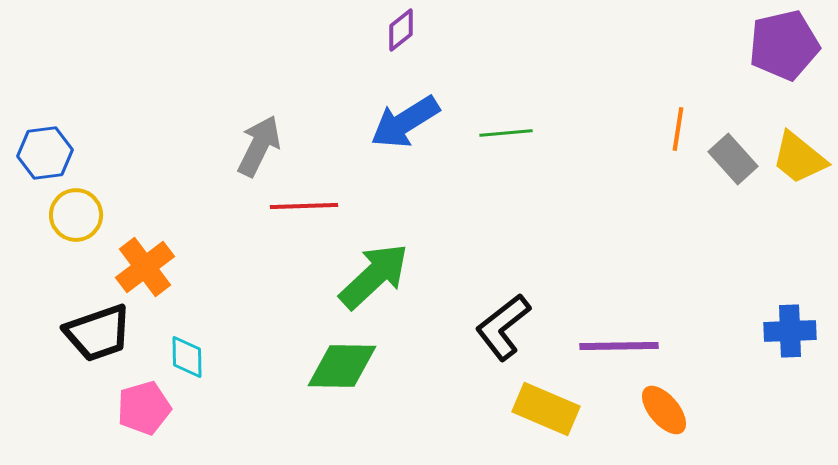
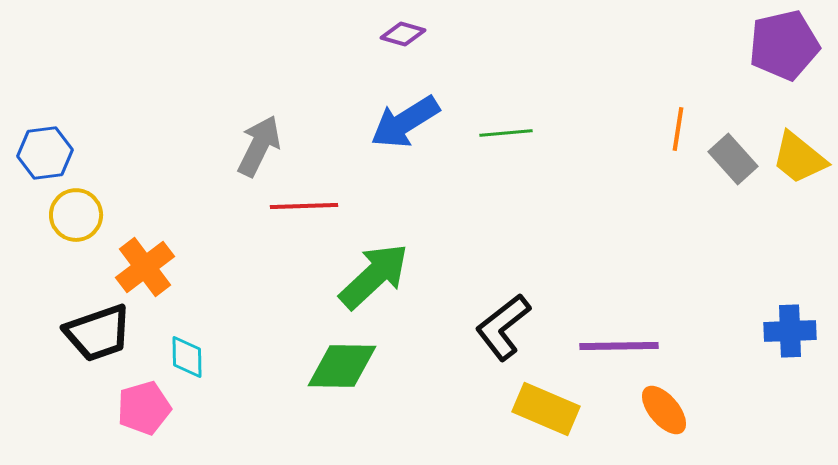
purple diamond: moved 2 px right, 4 px down; rotated 54 degrees clockwise
